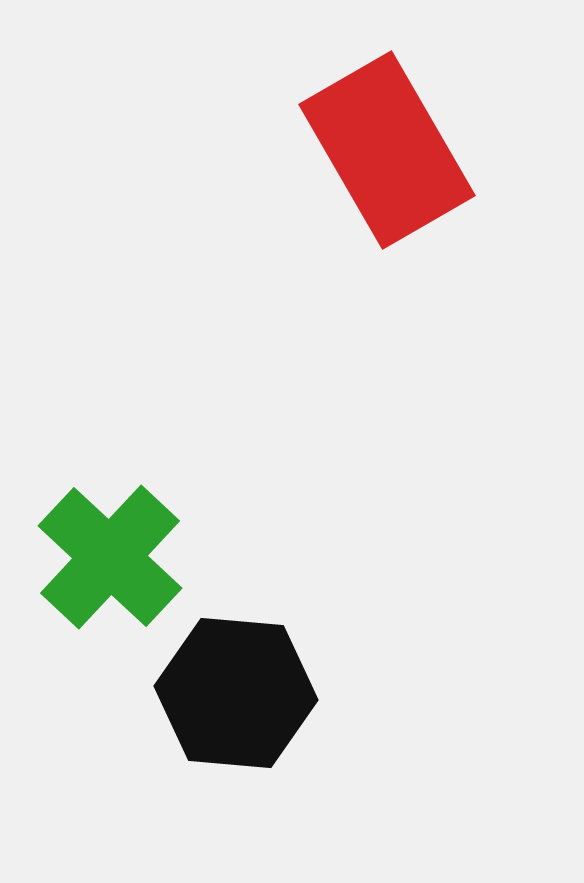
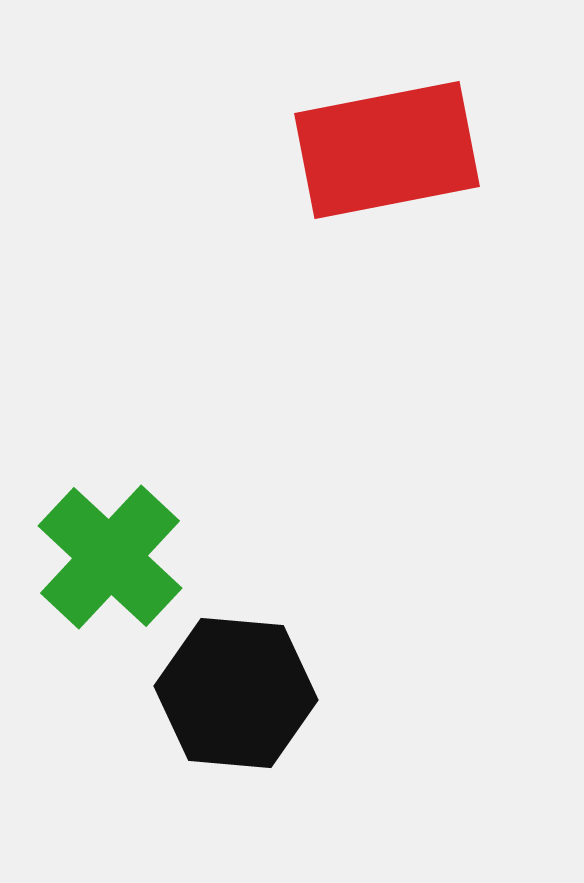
red rectangle: rotated 71 degrees counterclockwise
